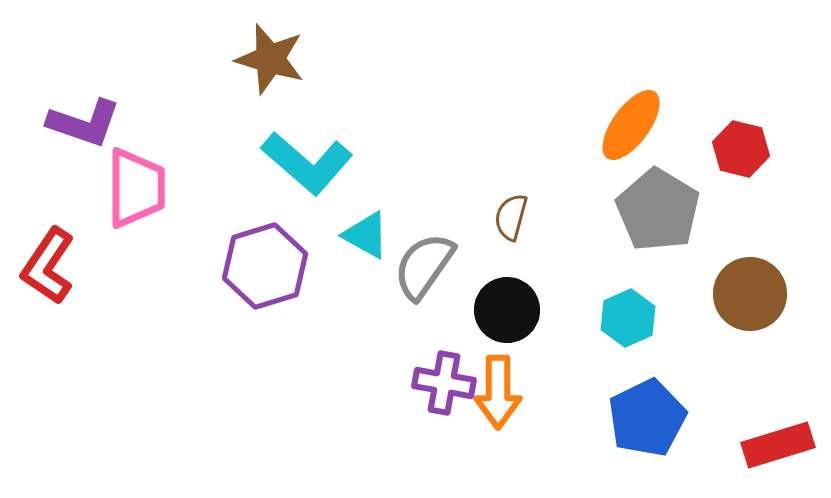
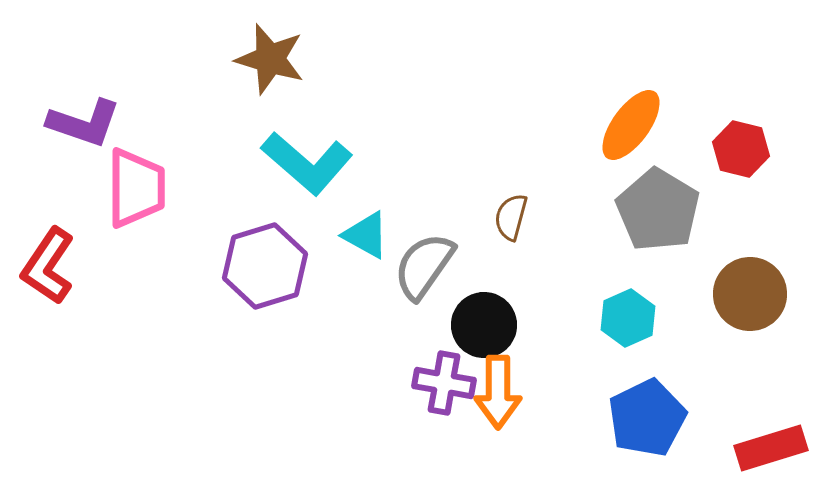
black circle: moved 23 px left, 15 px down
red rectangle: moved 7 px left, 3 px down
